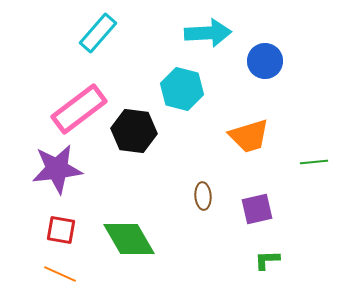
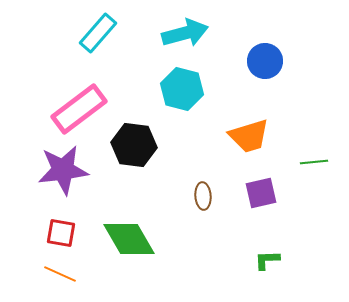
cyan arrow: moved 23 px left; rotated 12 degrees counterclockwise
black hexagon: moved 14 px down
purple star: moved 6 px right, 1 px down
purple square: moved 4 px right, 16 px up
red square: moved 3 px down
